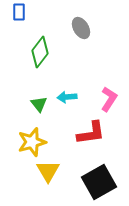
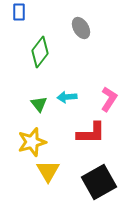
red L-shape: rotated 8 degrees clockwise
